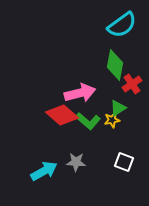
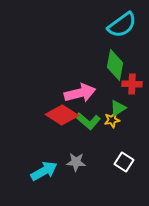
red cross: rotated 36 degrees clockwise
red diamond: rotated 8 degrees counterclockwise
white square: rotated 12 degrees clockwise
